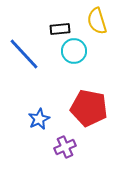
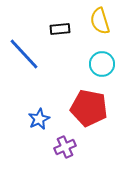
yellow semicircle: moved 3 px right
cyan circle: moved 28 px right, 13 px down
